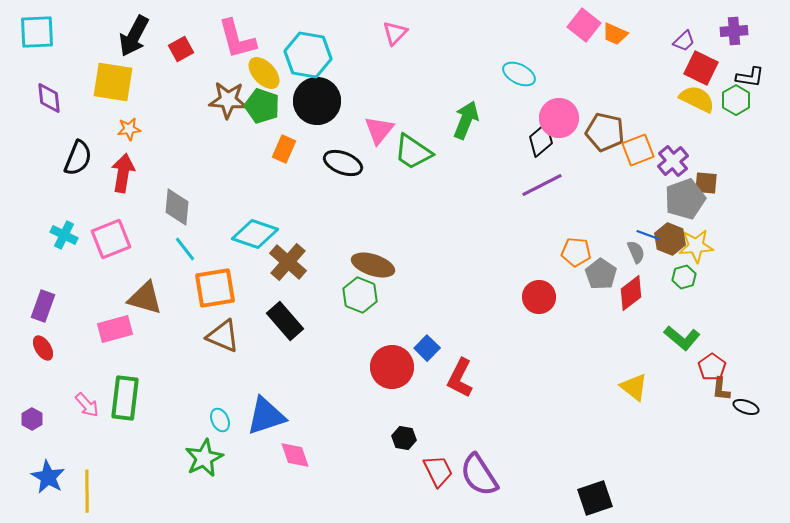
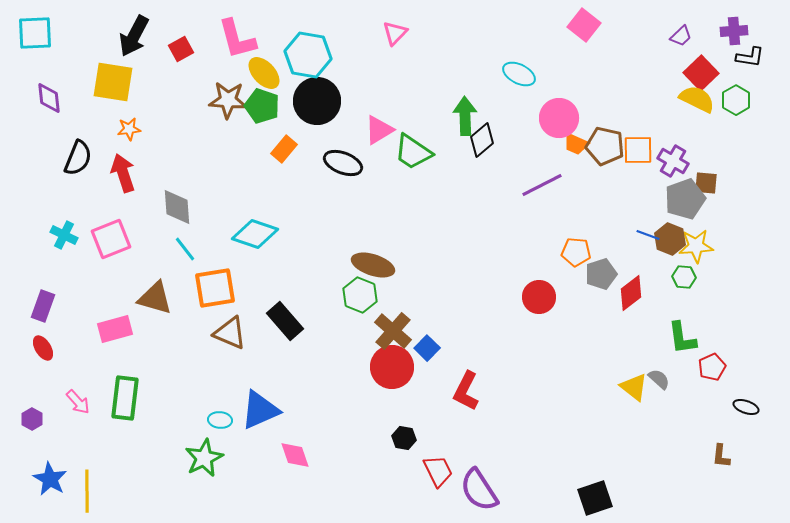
cyan square at (37, 32): moved 2 px left, 1 px down
orange trapezoid at (615, 34): moved 39 px left, 110 px down
purple trapezoid at (684, 41): moved 3 px left, 5 px up
red square at (701, 68): moved 5 px down; rotated 20 degrees clockwise
black L-shape at (750, 77): moved 20 px up
green arrow at (466, 120): moved 1 px left, 4 px up; rotated 24 degrees counterclockwise
pink triangle at (379, 130): rotated 20 degrees clockwise
brown pentagon at (605, 132): moved 14 px down
black diamond at (541, 140): moved 59 px left
orange rectangle at (284, 149): rotated 16 degrees clockwise
orange square at (638, 150): rotated 20 degrees clockwise
purple cross at (673, 161): rotated 20 degrees counterclockwise
red arrow at (123, 173): rotated 27 degrees counterclockwise
gray diamond at (177, 207): rotated 9 degrees counterclockwise
gray semicircle at (636, 252): moved 23 px right, 127 px down; rotated 25 degrees counterclockwise
brown cross at (288, 262): moved 105 px right, 69 px down
gray pentagon at (601, 274): rotated 20 degrees clockwise
green hexagon at (684, 277): rotated 20 degrees clockwise
brown triangle at (145, 298): moved 10 px right
brown triangle at (223, 336): moved 7 px right, 3 px up
green L-shape at (682, 338): rotated 42 degrees clockwise
red pentagon at (712, 367): rotated 12 degrees clockwise
red L-shape at (460, 378): moved 6 px right, 13 px down
brown L-shape at (721, 389): moved 67 px down
pink arrow at (87, 405): moved 9 px left, 3 px up
blue triangle at (266, 416): moved 6 px left, 6 px up; rotated 6 degrees counterclockwise
cyan ellipse at (220, 420): rotated 60 degrees counterclockwise
purple semicircle at (479, 475): moved 15 px down
blue star at (48, 477): moved 2 px right, 2 px down
